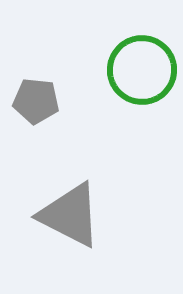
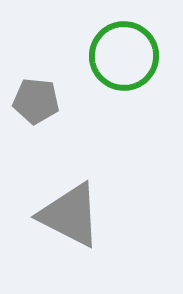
green circle: moved 18 px left, 14 px up
